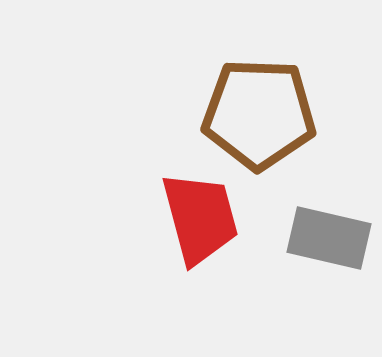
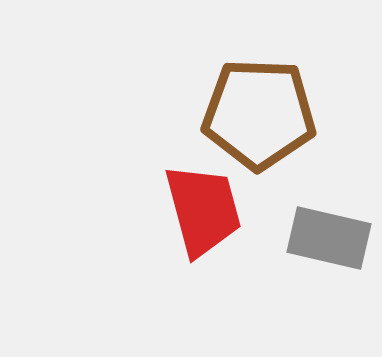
red trapezoid: moved 3 px right, 8 px up
